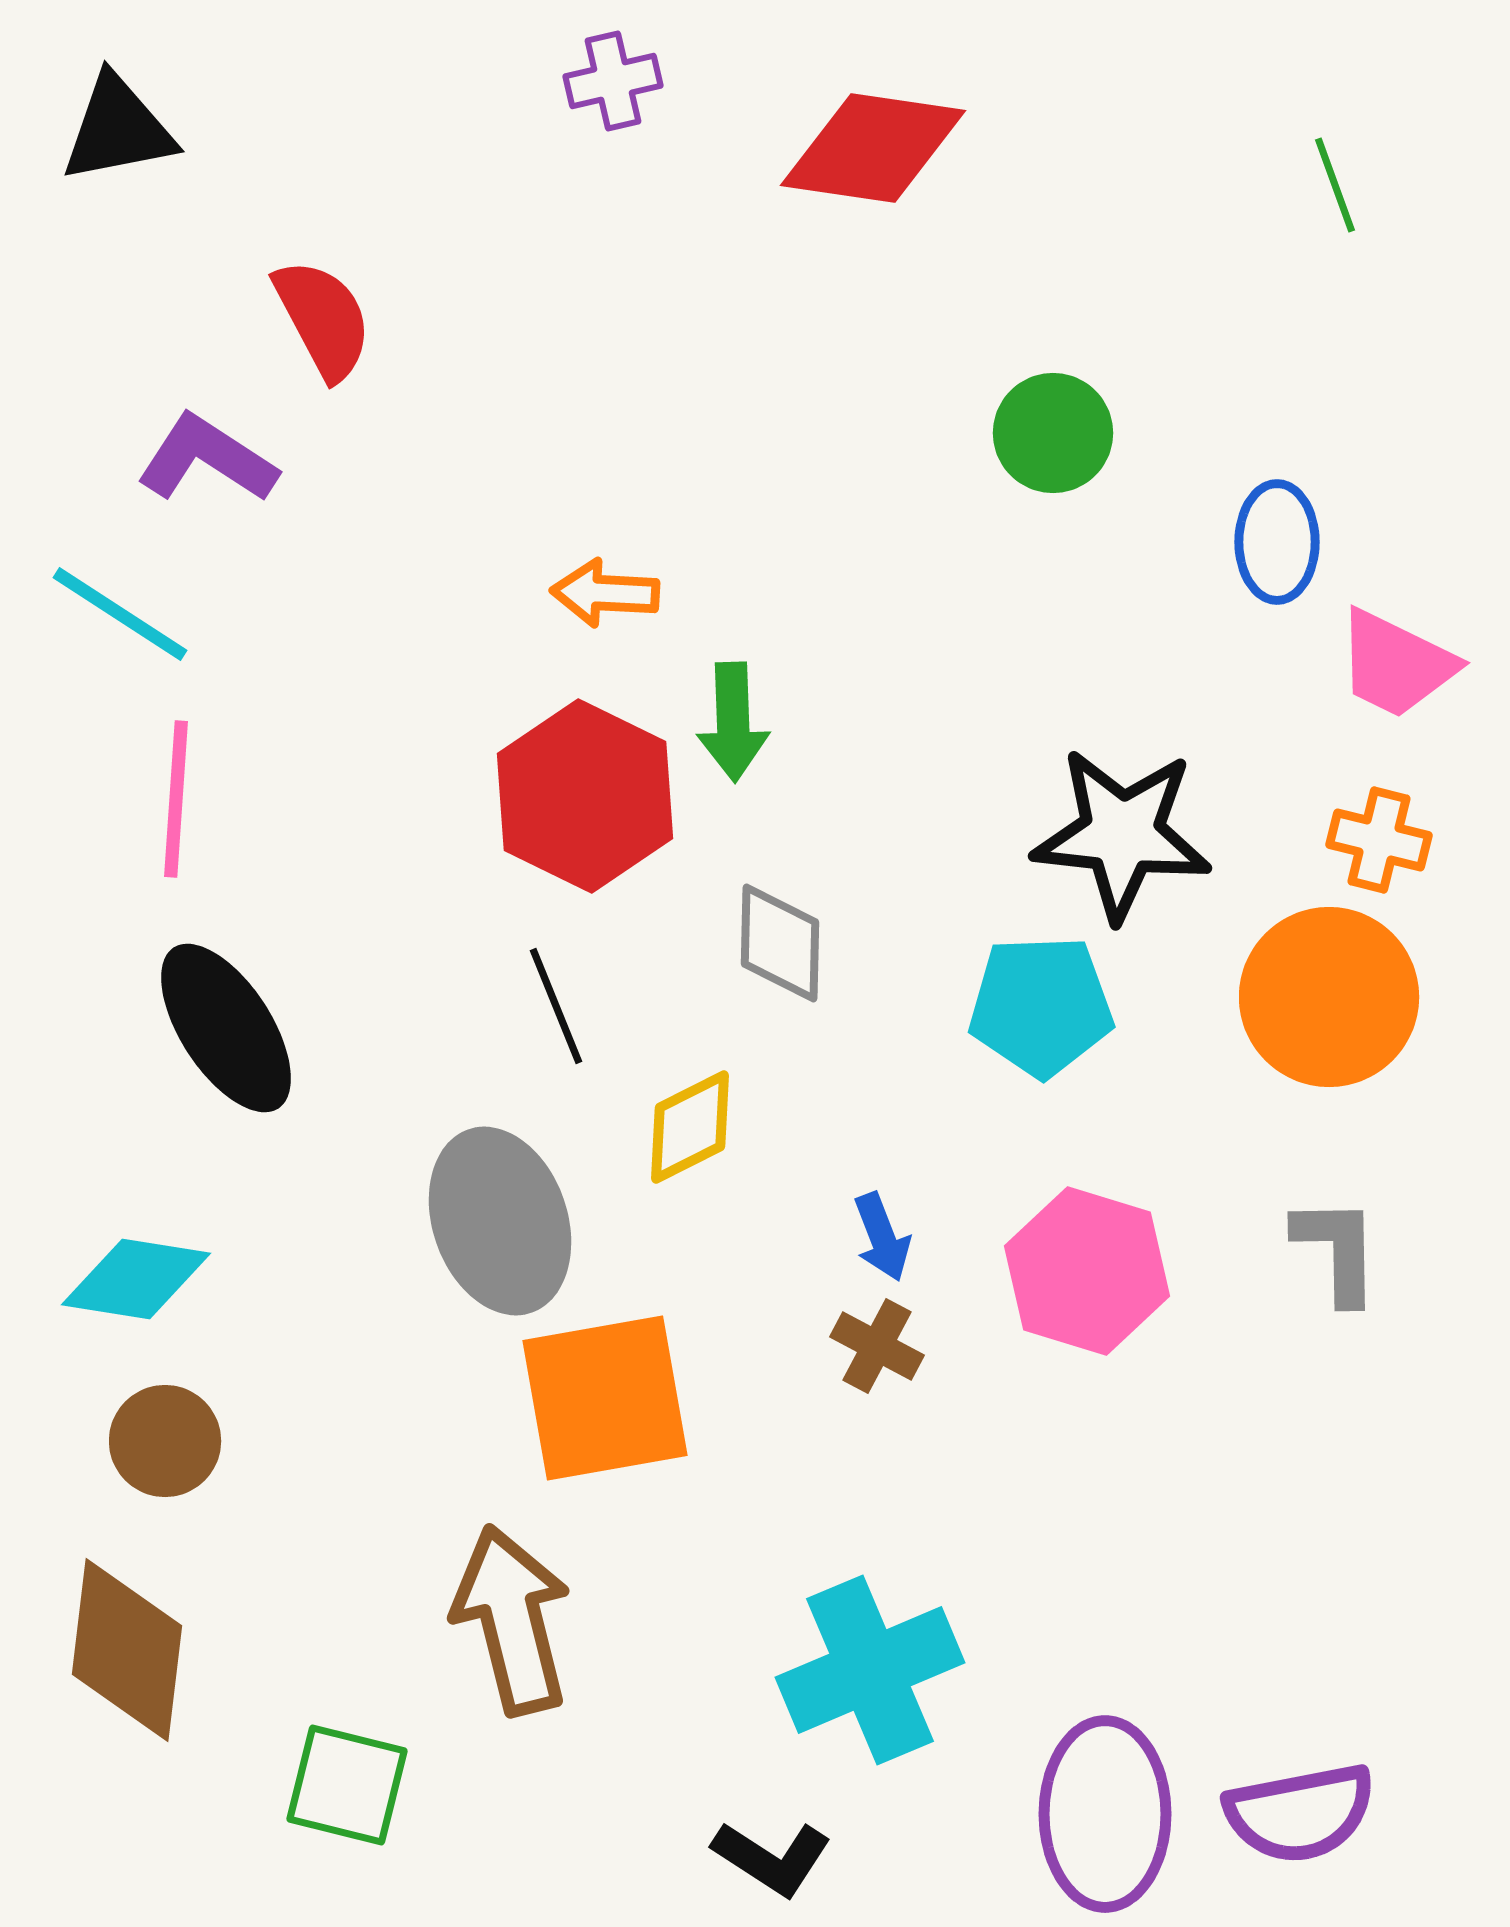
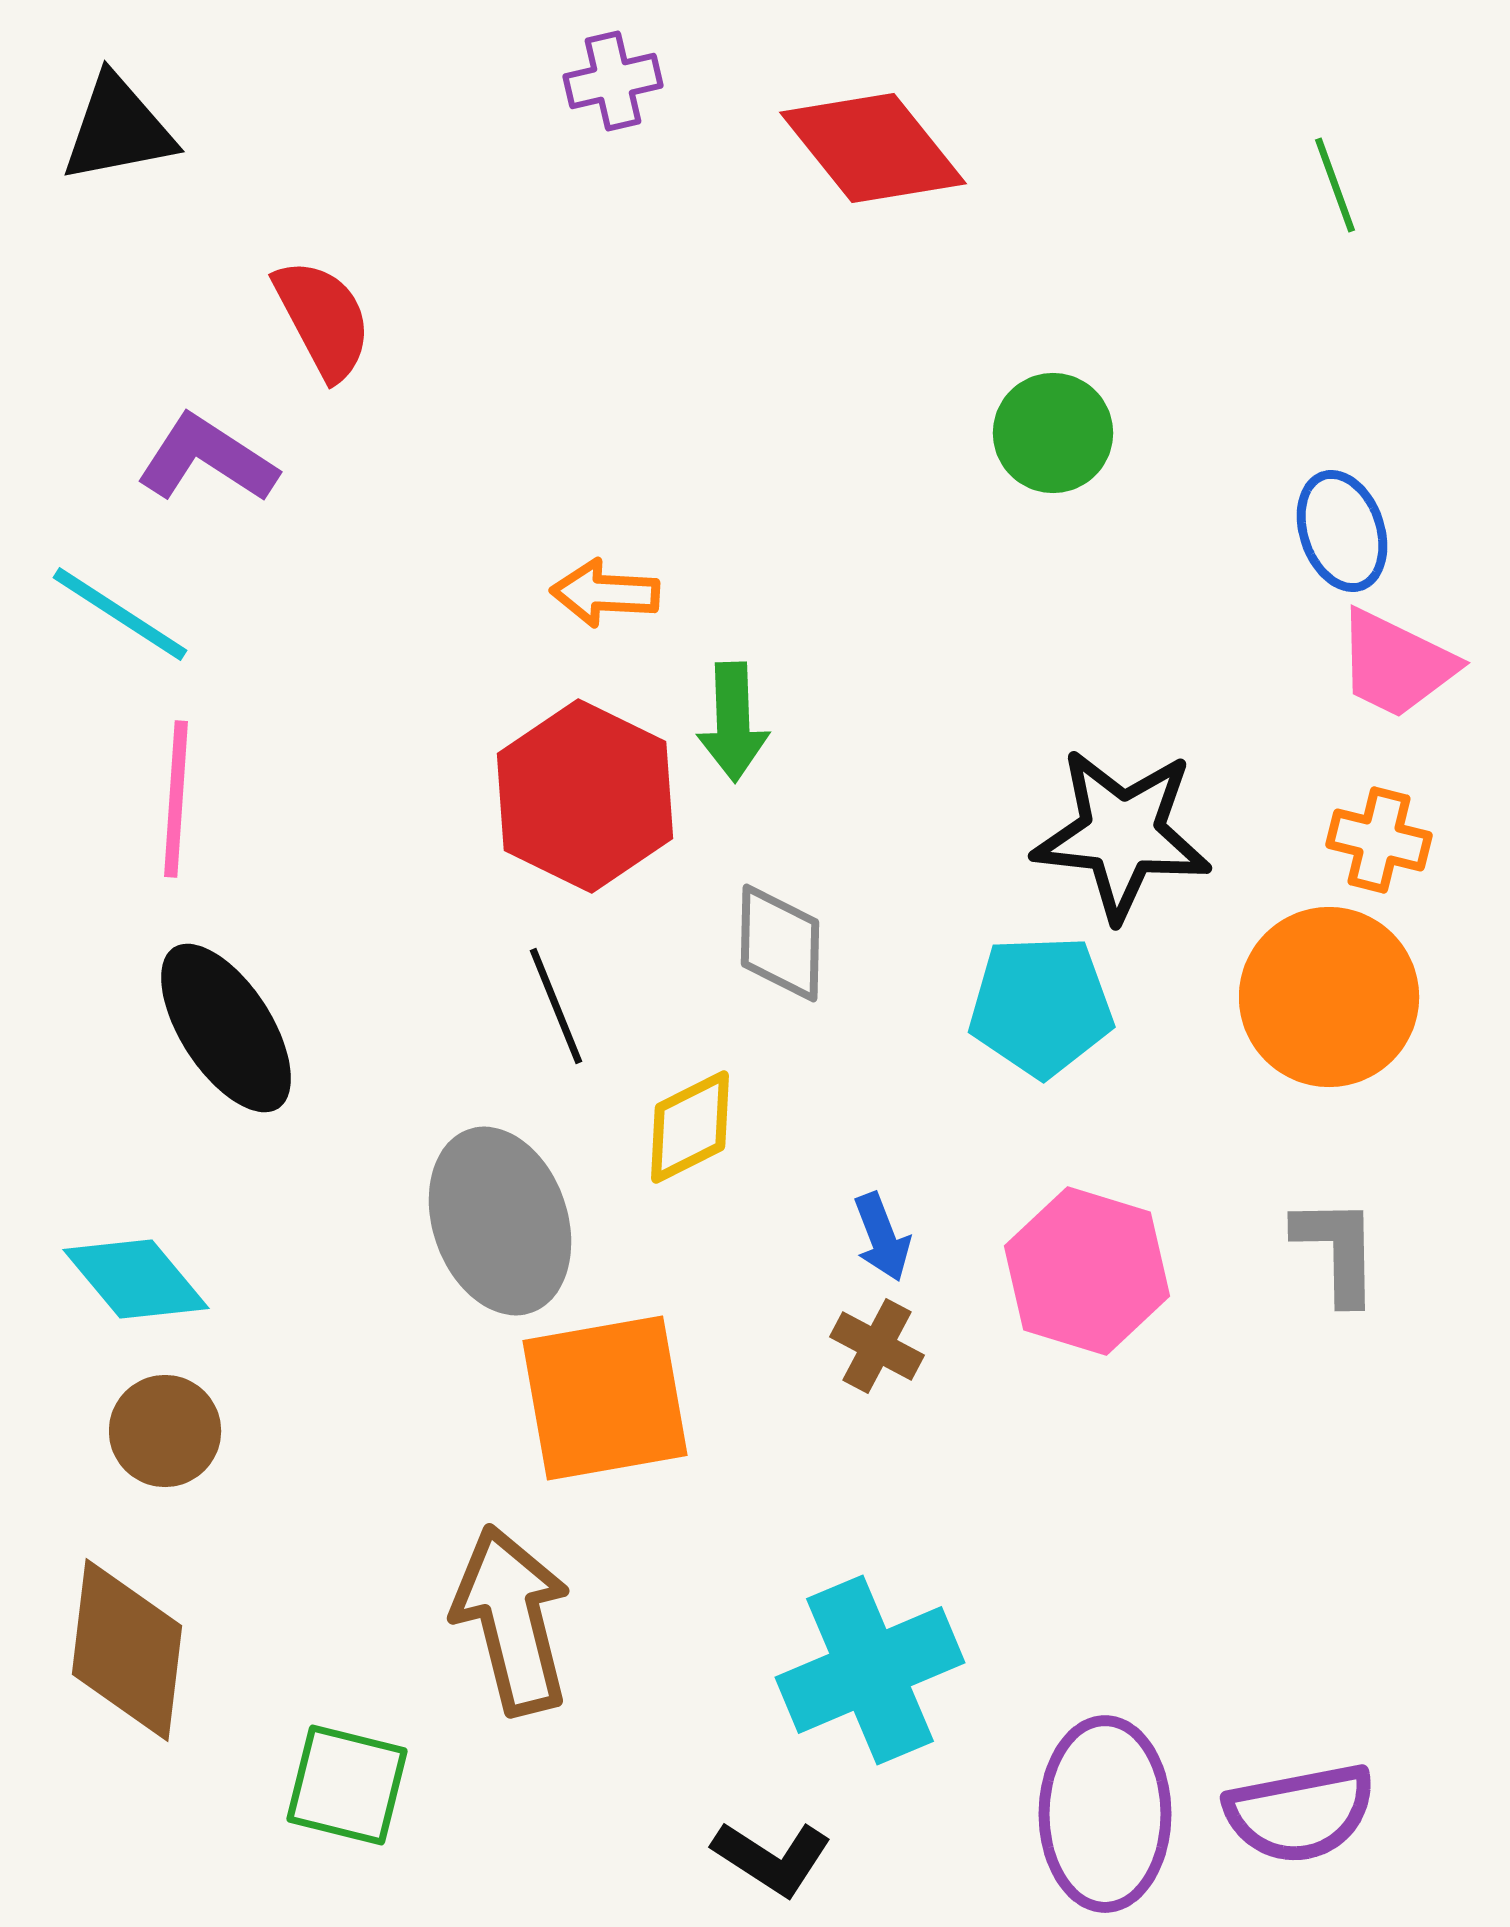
red diamond: rotated 43 degrees clockwise
blue ellipse: moved 65 px right, 11 px up; rotated 19 degrees counterclockwise
cyan diamond: rotated 41 degrees clockwise
brown circle: moved 10 px up
